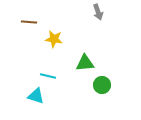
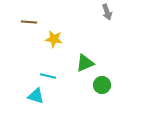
gray arrow: moved 9 px right
green triangle: rotated 18 degrees counterclockwise
